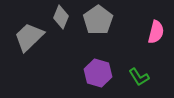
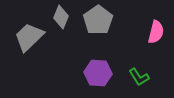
purple hexagon: rotated 12 degrees counterclockwise
